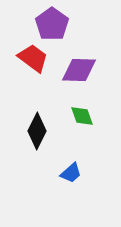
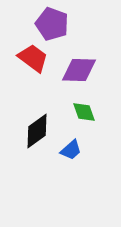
purple pentagon: rotated 16 degrees counterclockwise
green diamond: moved 2 px right, 4 px up
black diamond: rotated 27 degrees clockwise
blue trapezoid: moved 23 px up
